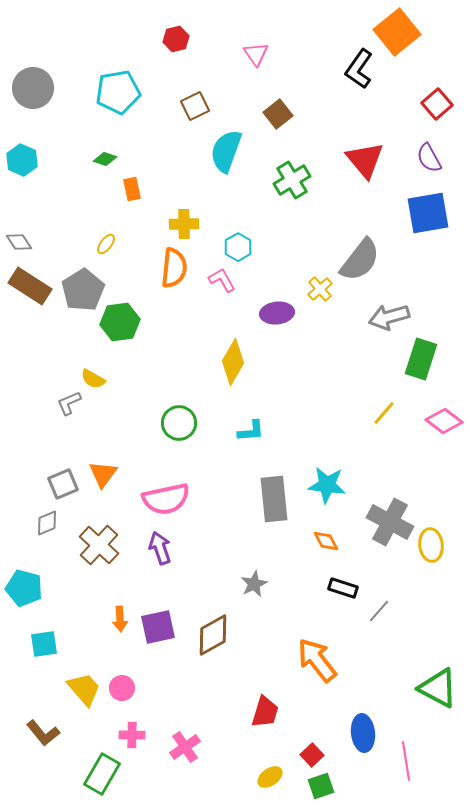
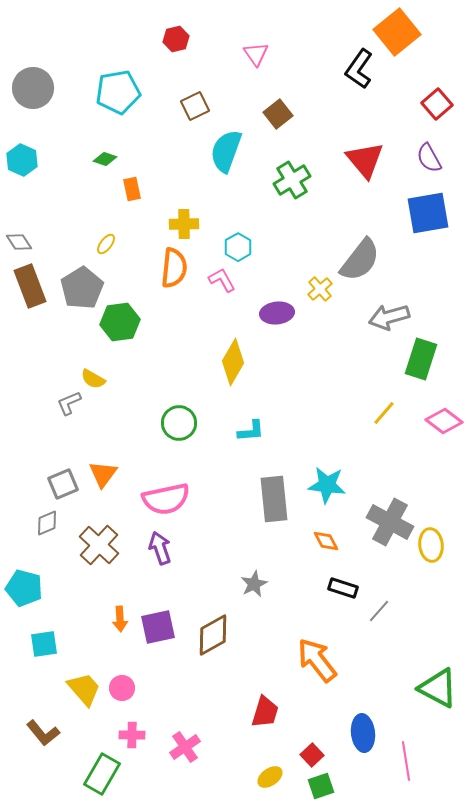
brown rectangle at (30, 286): rotated 36 degrees clockwise
gray pentagon at (83, 290): moved 1 px left, 2 px up
